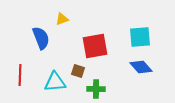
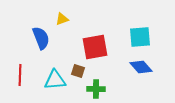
red square: moved 1 px down
cyan triangle: moved 2 px up
